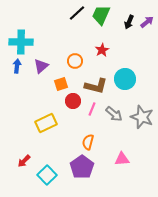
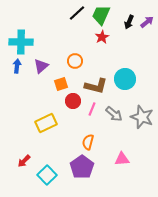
red star: moved 13 px up
